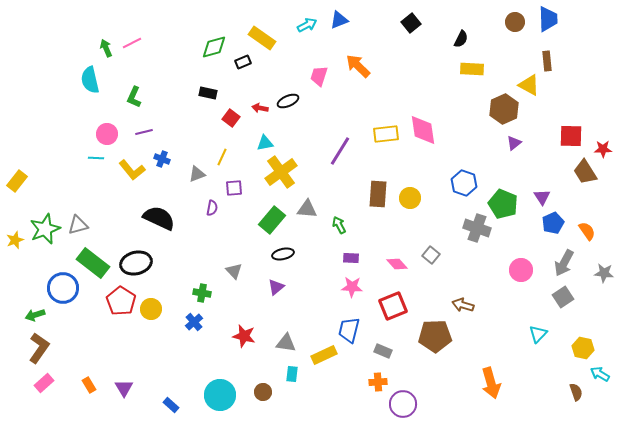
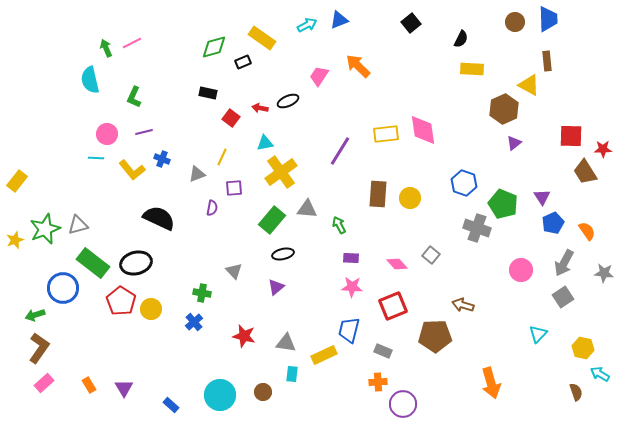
pink trapezoid at (319, 76): rotated 15 degrees clockwise
